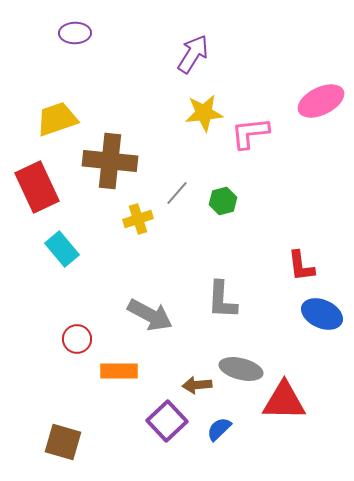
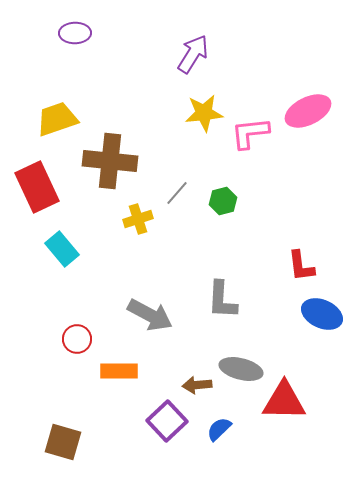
pink ellipse: moved 13 px left, 10 px down
